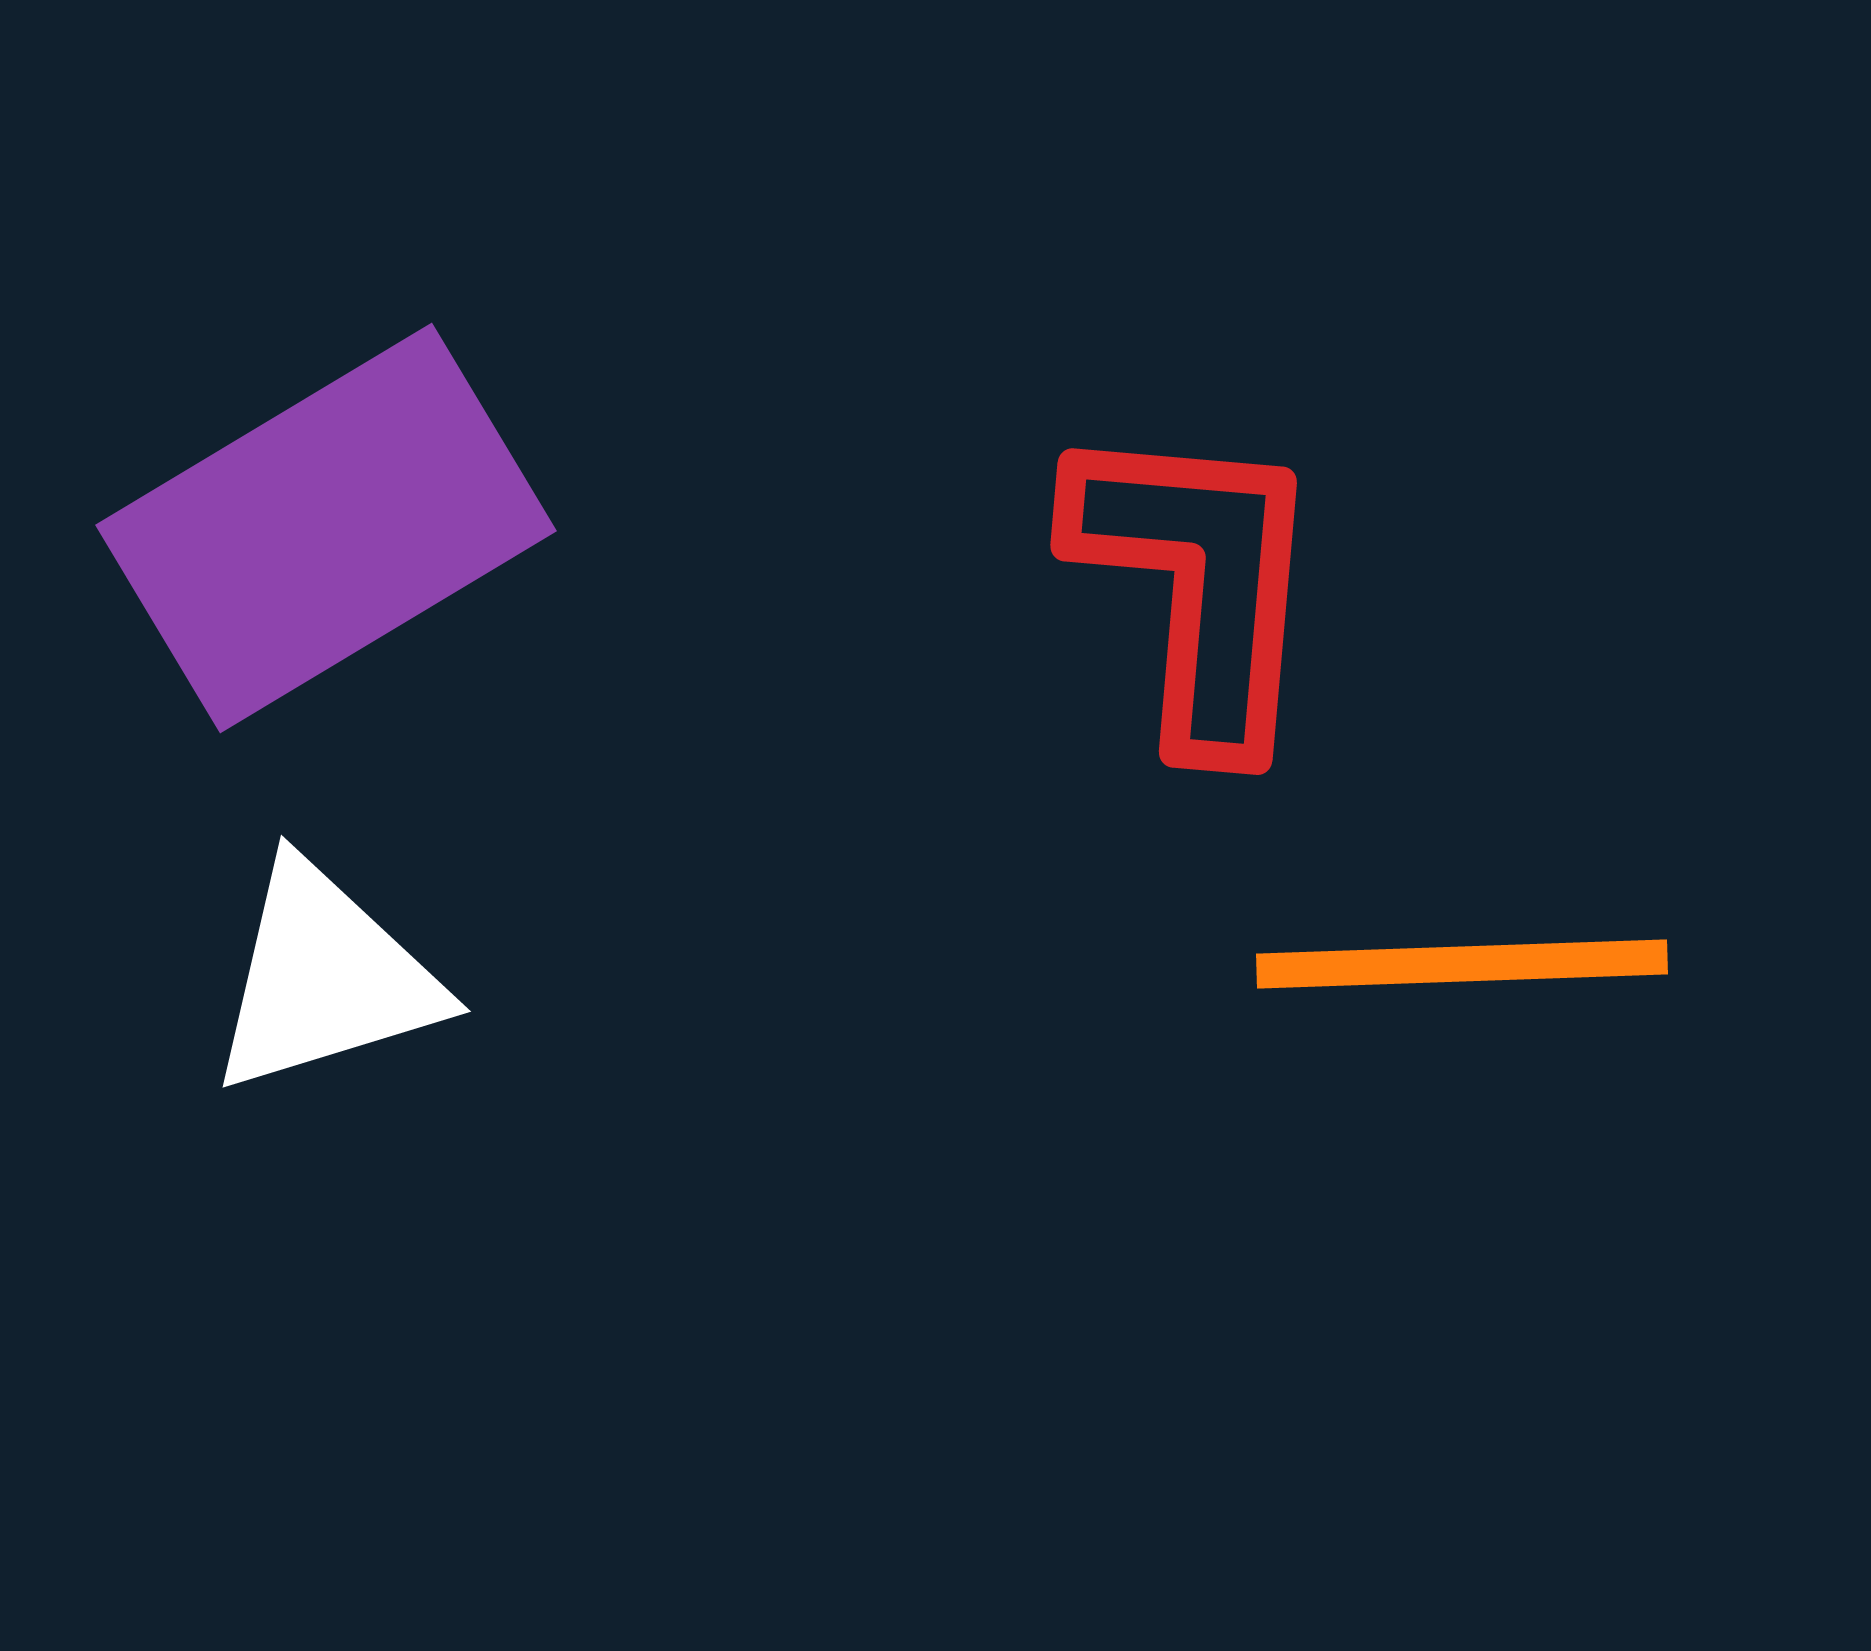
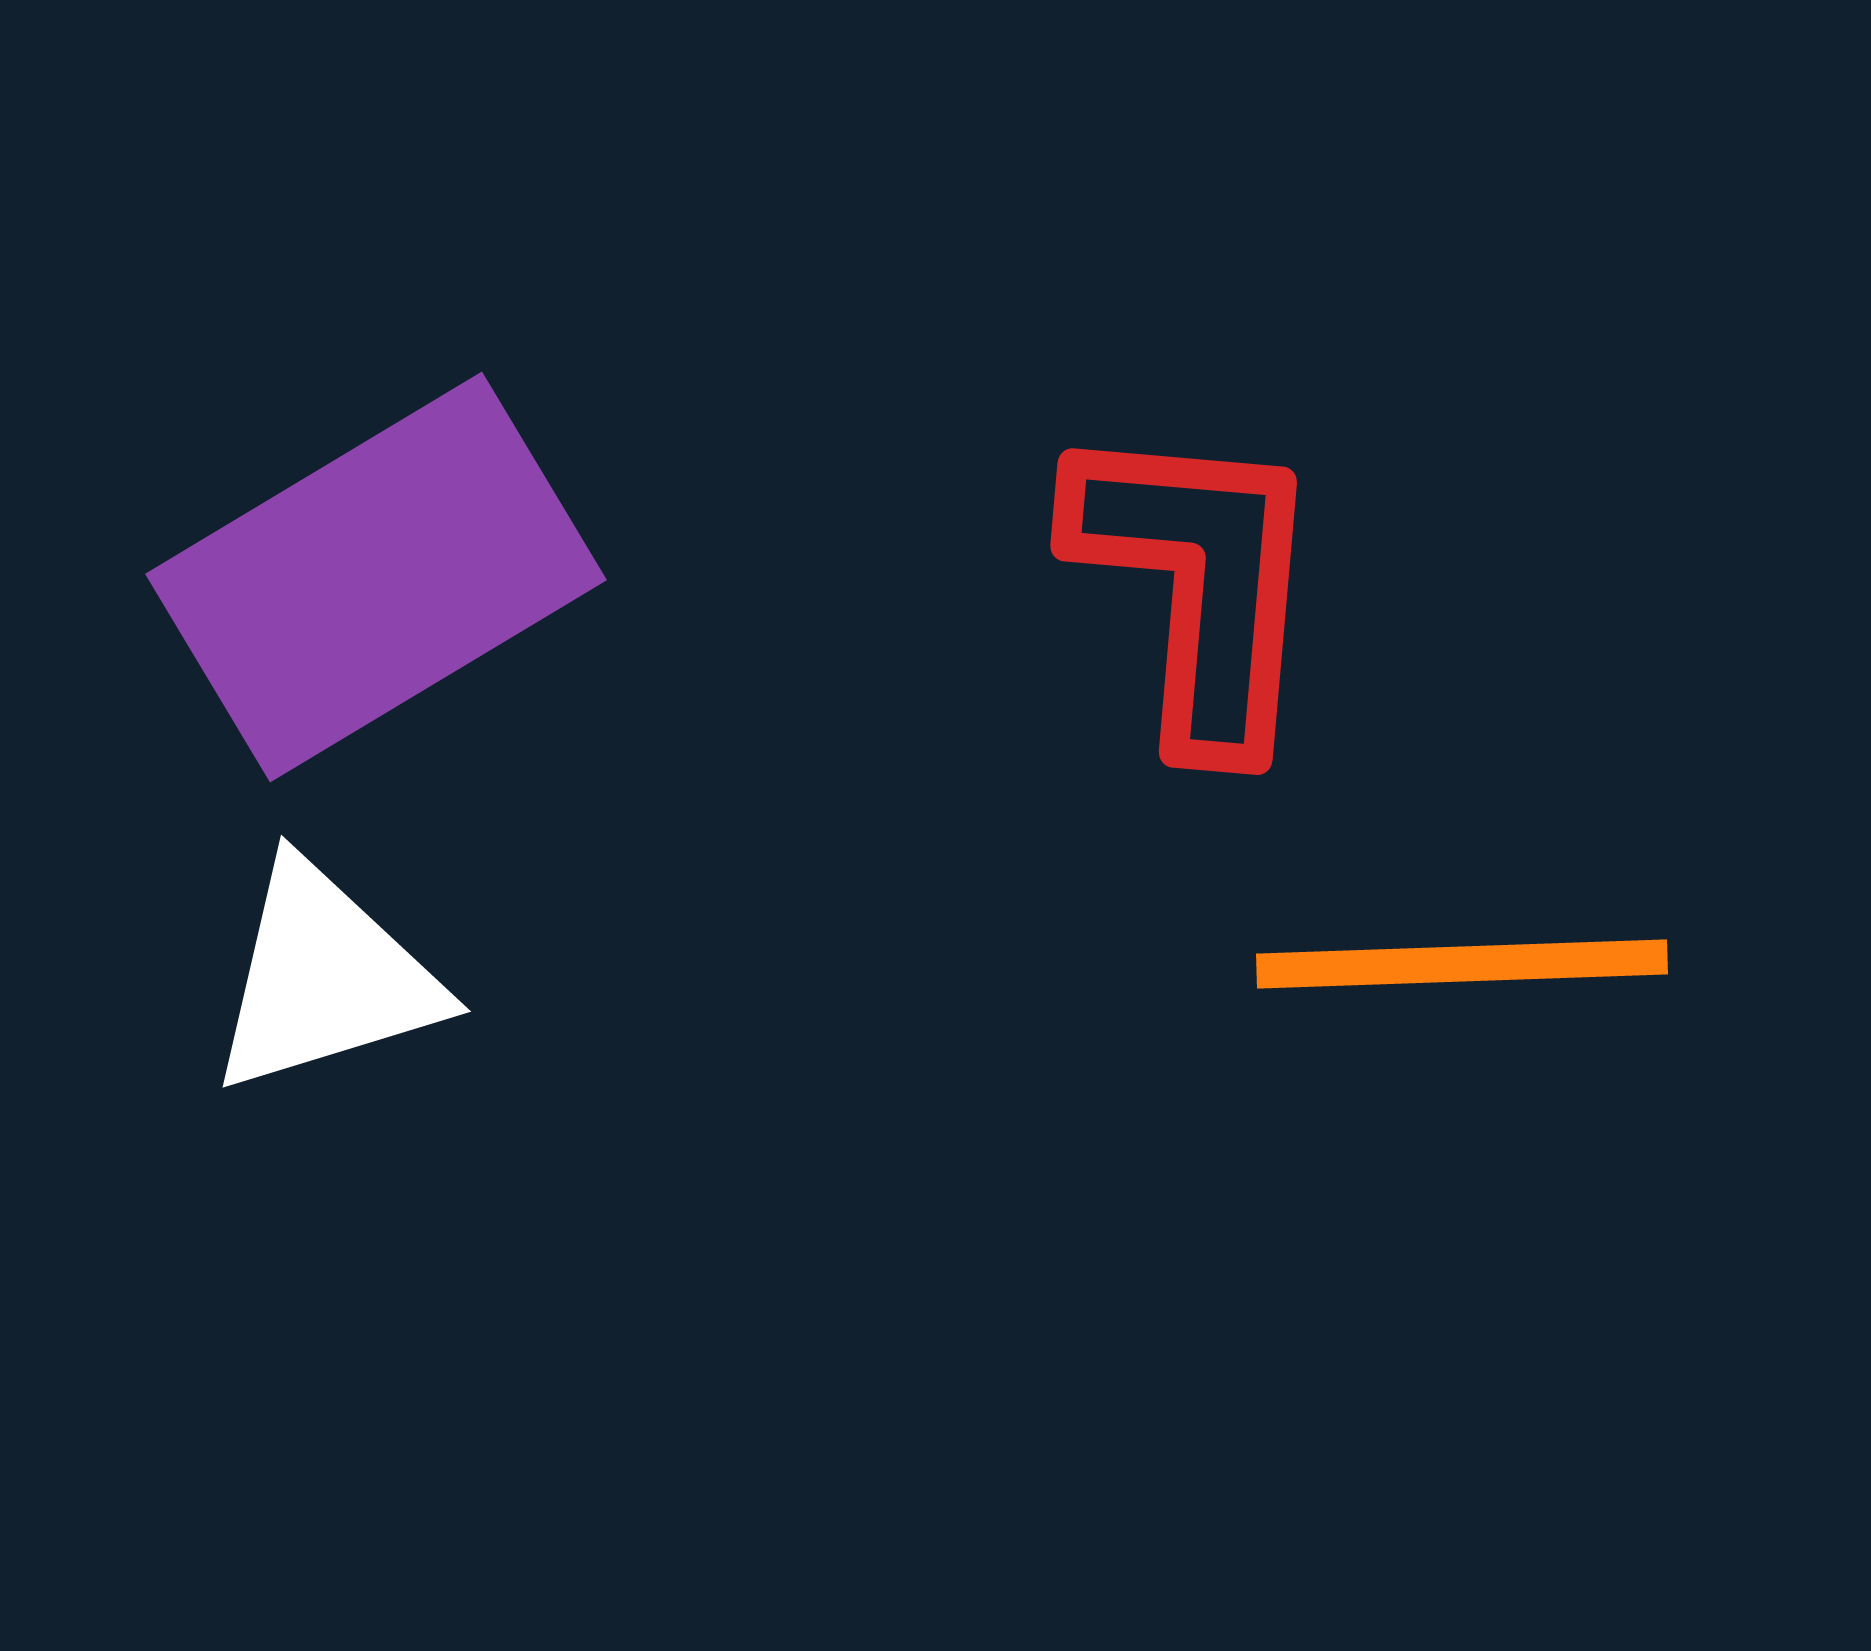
purple rectangle: moved 50 px right, 49 px down
